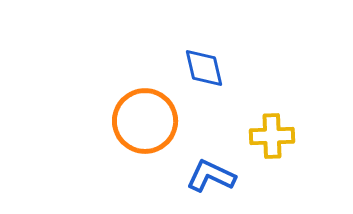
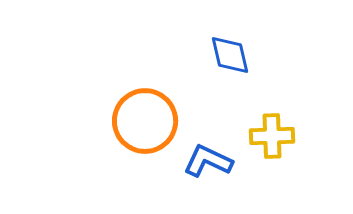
blue diamond: moved 26 px right, 13 px up
blue L-shape: moved 3 px left, 15 px up
